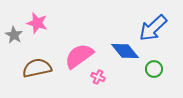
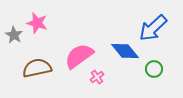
pink cross: moved 1 px left; rotated 32 degrees clockwise
